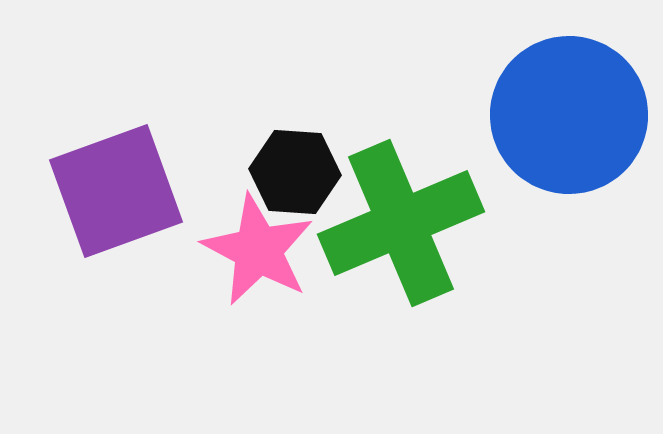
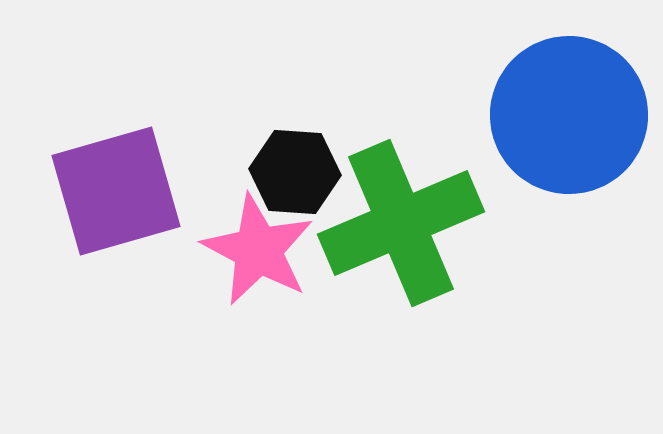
purple square: rotated 4 degrees clockwise
